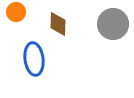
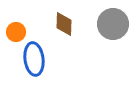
orange circle: moved 20 px down
brown diamond: moved 6 px right
